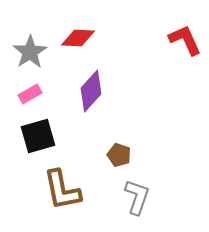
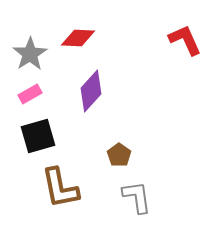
gray star: moved 2 px down
brown pentagon: rotated 15 degrees clockwise
brown L-shape: moved 2 px left, 2 px up
gray L-shape: rotated 27 degrees counterclockwise
